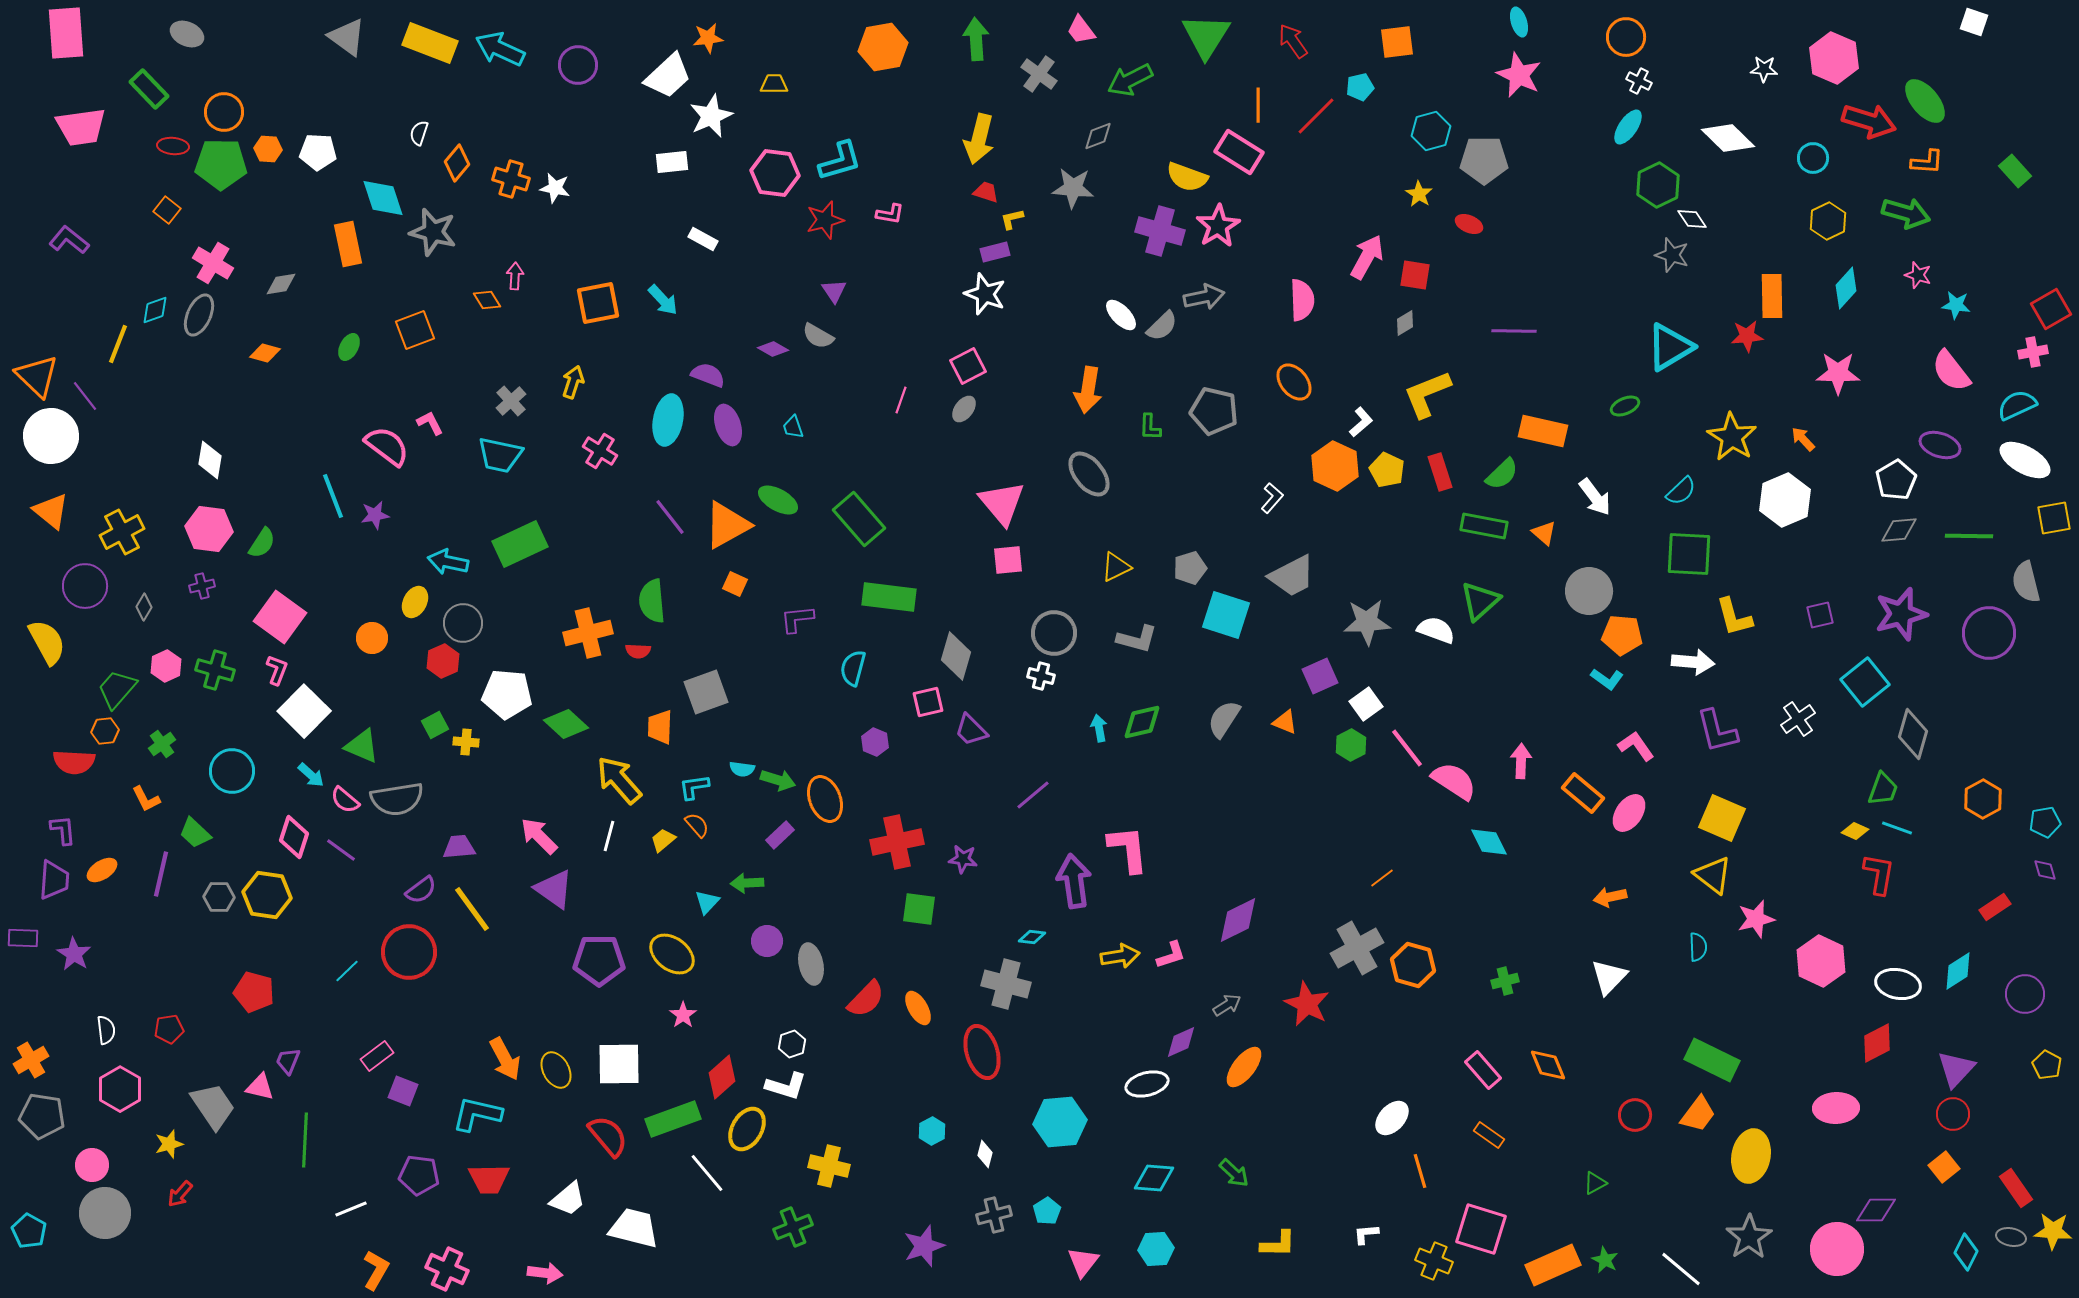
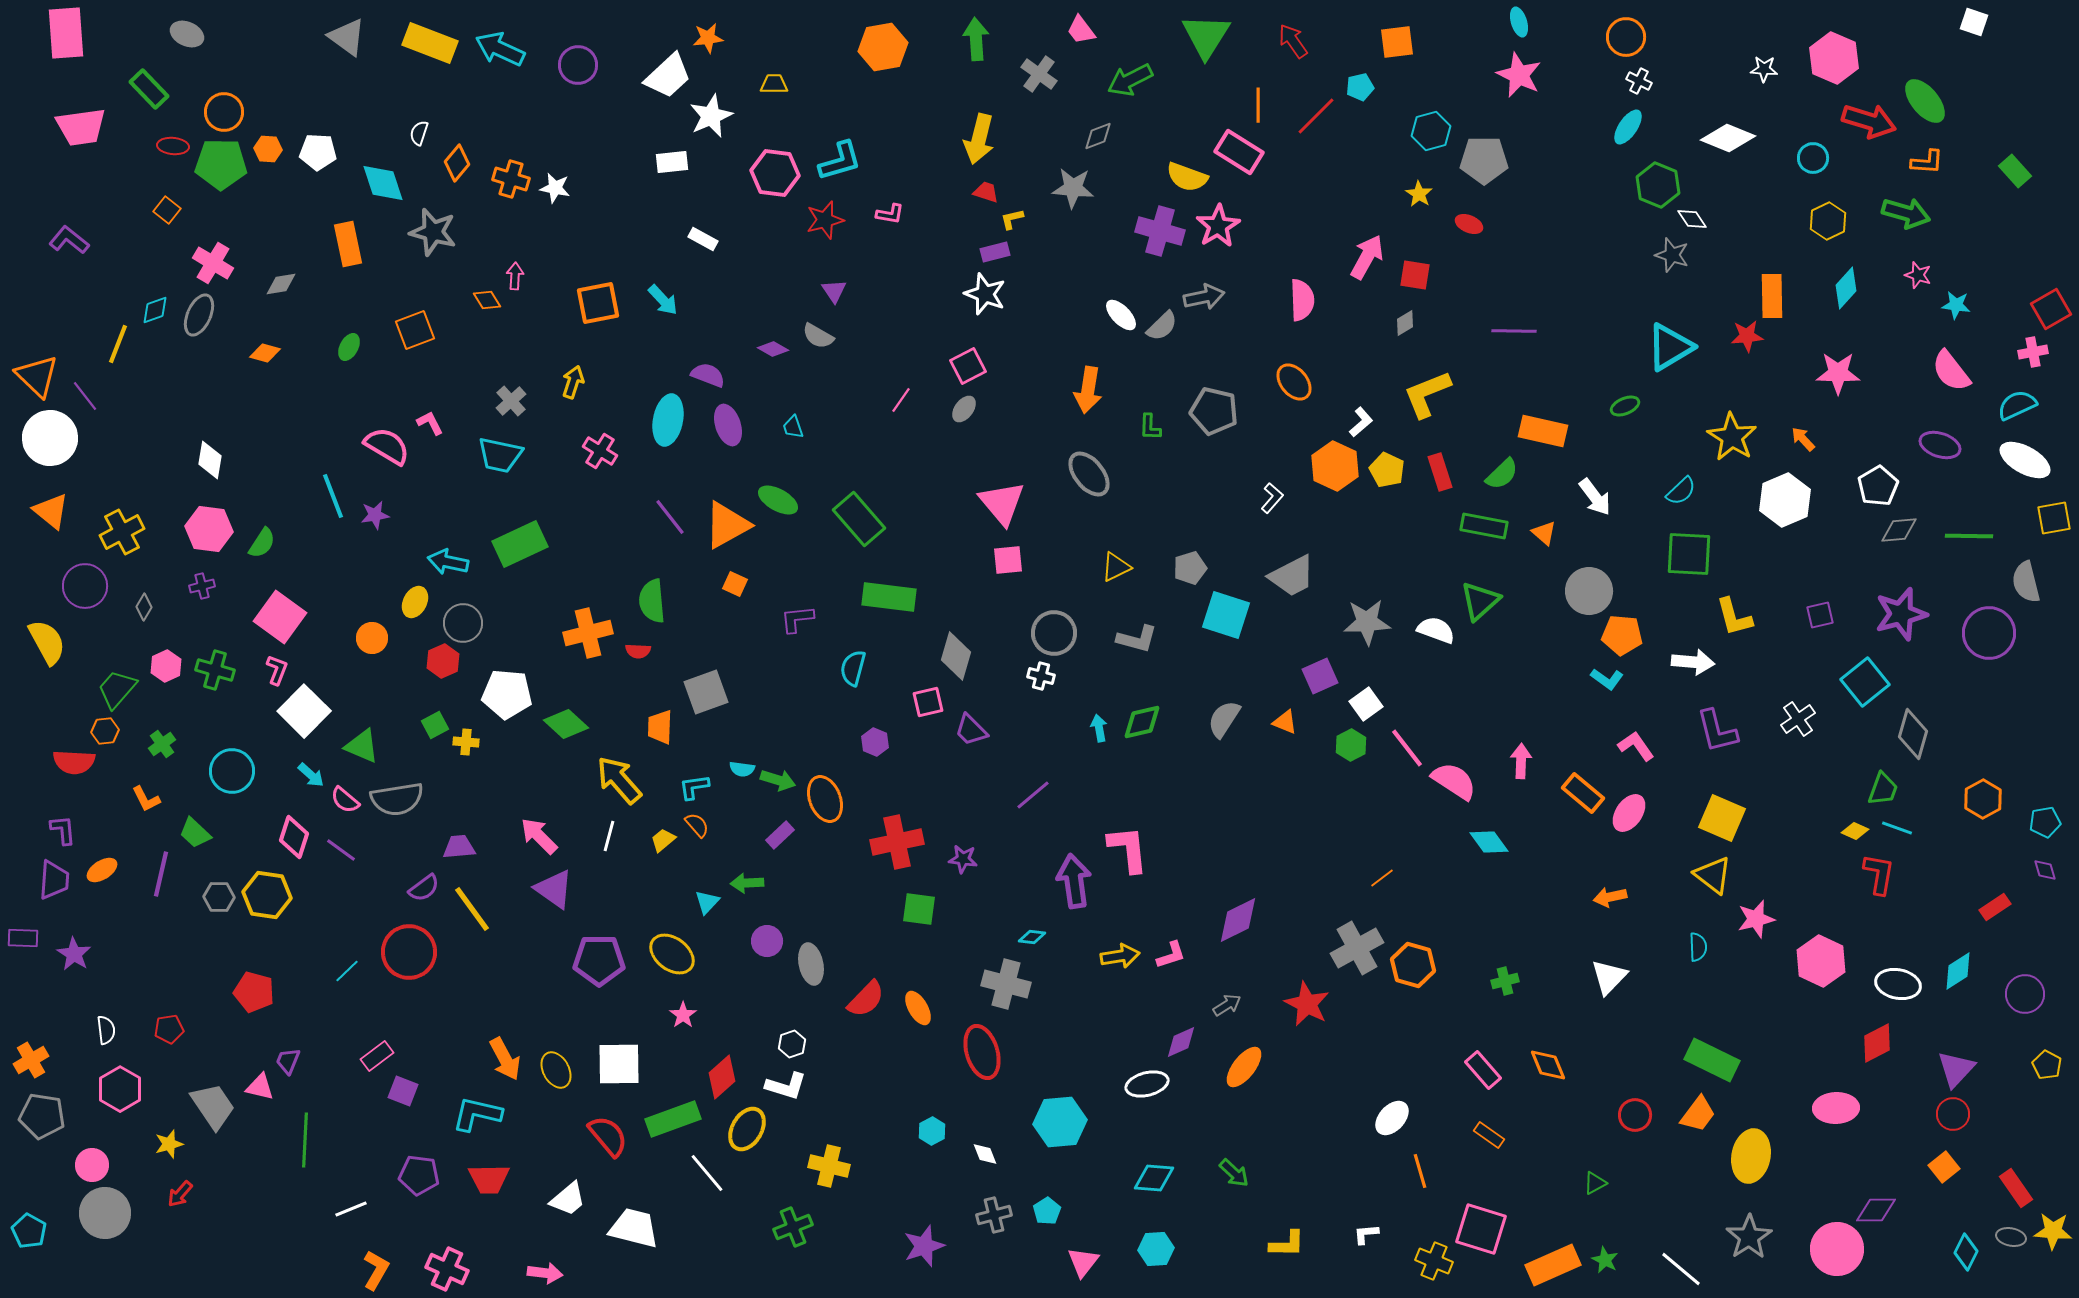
white diamond at (1728, 138): rotated 22 degrees counterclockwise
green hexagon at (1658, 185): rotated 12 degrees counterclockwise
cyan diamond at (383, 198): moved 15 px up
pink line at (901, 400): rotated 16 degrees clockwise
white circle at (51, 436): moved 1 px left, 2 px down
pink semicircle at (387, 446): rotated 6 degrees counterclockwise
white pentagon at (1896, 480): moved 18 px left, 6 px down
cyan diamond at (1489, 842): rotated 9 degrees counterclockwise
purple semicircle at (421, 890): moved 3 px right, 2 px up
white diamond at (985, 1154): rotated 36 degrees counterclockwise
yellow L-shape at (1278, 1244): moved 9 px right
